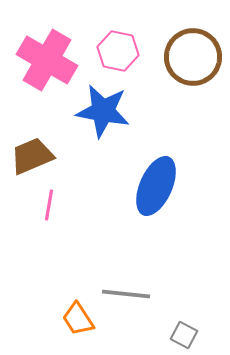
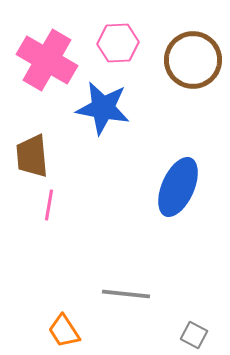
pink hexagon: moved 8 px up; rotated 15 degrees counterclockwise
brown circle: moved 3 px down
blue star: moved 3 px up
brown trapezoid: rotated 72 degrees counterclockwise
blue ellipse: moved 22 px right, 1 px down
orange trapezoid: moved 14 px left, 12 px down
gray square: moved 10 px right
